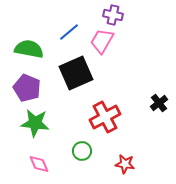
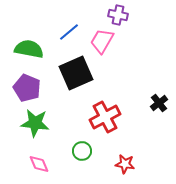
purple cross: moved 5 px right
